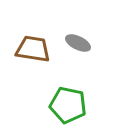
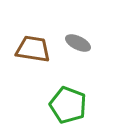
green pentagon: rotated 9 degrees clockwise
